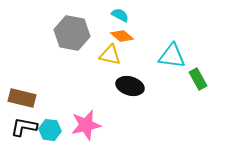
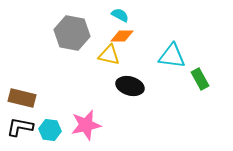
orange diamond: rotated 40 degrees counterclockwise
yellow triangle: moved 1 px left
green rectangle: moved 2 px right
black L-shape: moved 4 px left
